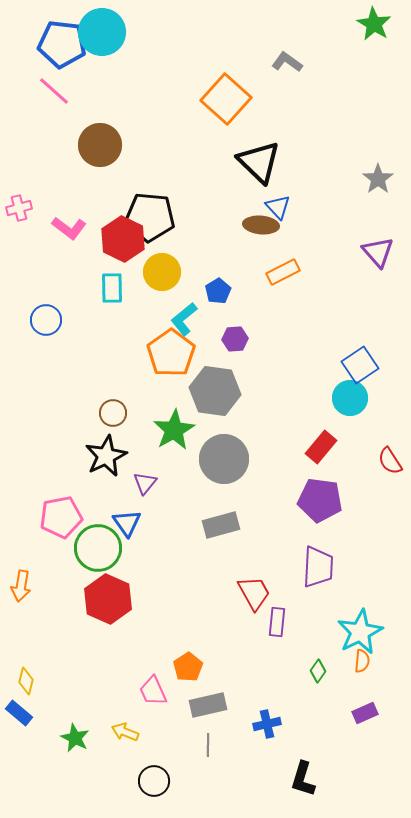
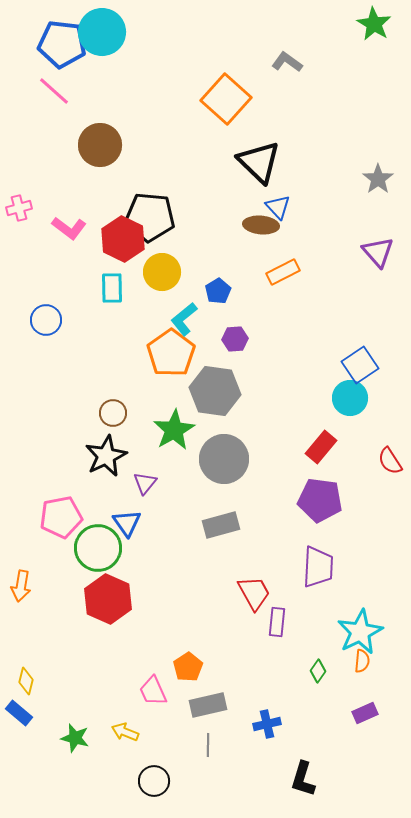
green star at (75, 738): rotated 12 degrees counterclockwise
